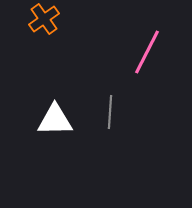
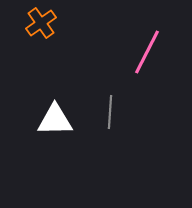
orange cross: moved 3 px left, 4 px down
